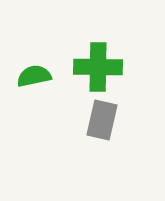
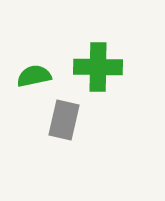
gray rectangle: moved 38 px left
